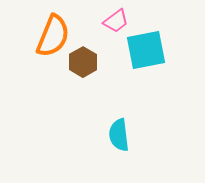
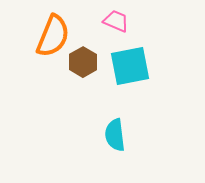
pink trapezoid: rotated 120 degrees counterclockwise
cyan square: moved 16 px left, 16 px down
cyan semicircle: moved 4 px left
